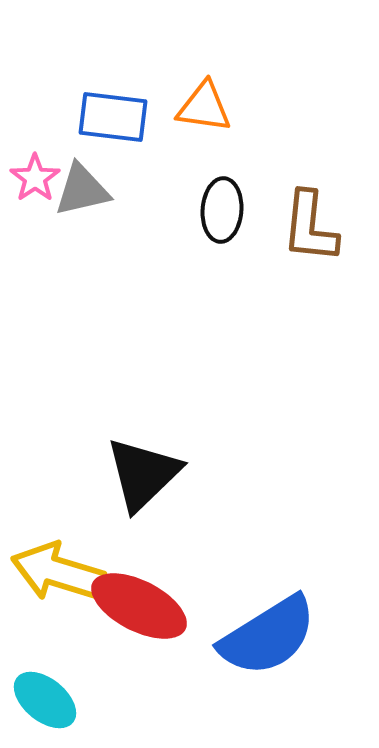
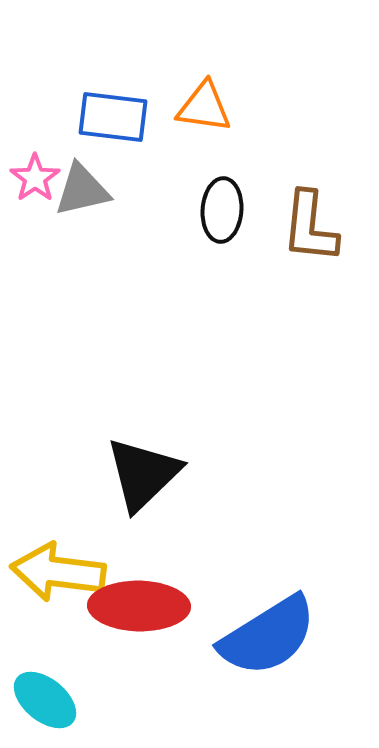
yellow arrow: rotated 10 degrees counterclockwise
red ellipse: rotated 26 degrees counterclockwise
